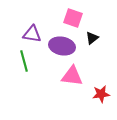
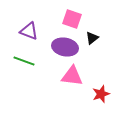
pink square: moved 1 px left, 1 px down
purple triangle: moved 3 px left, 3 px up; rotated 12 degrees clockwise
purple ellipse: moved 3 px right, 1 px down
green line: rotated 55 degrees counterclockwise
red star: rotated 12 degrees counterclockwise
